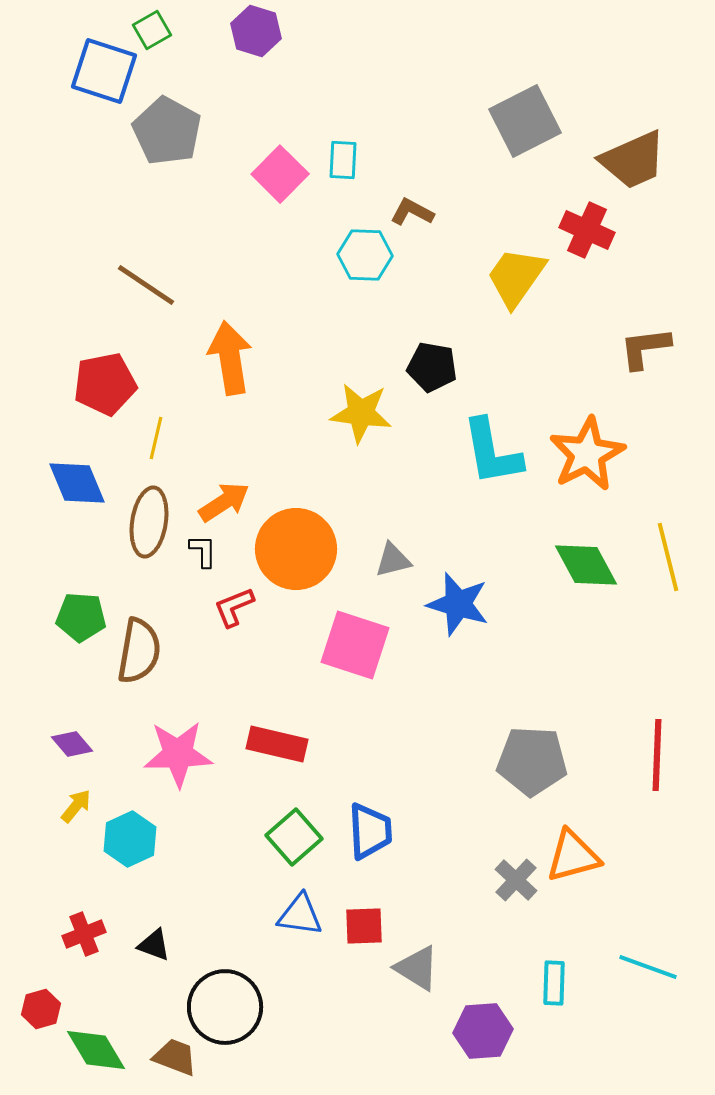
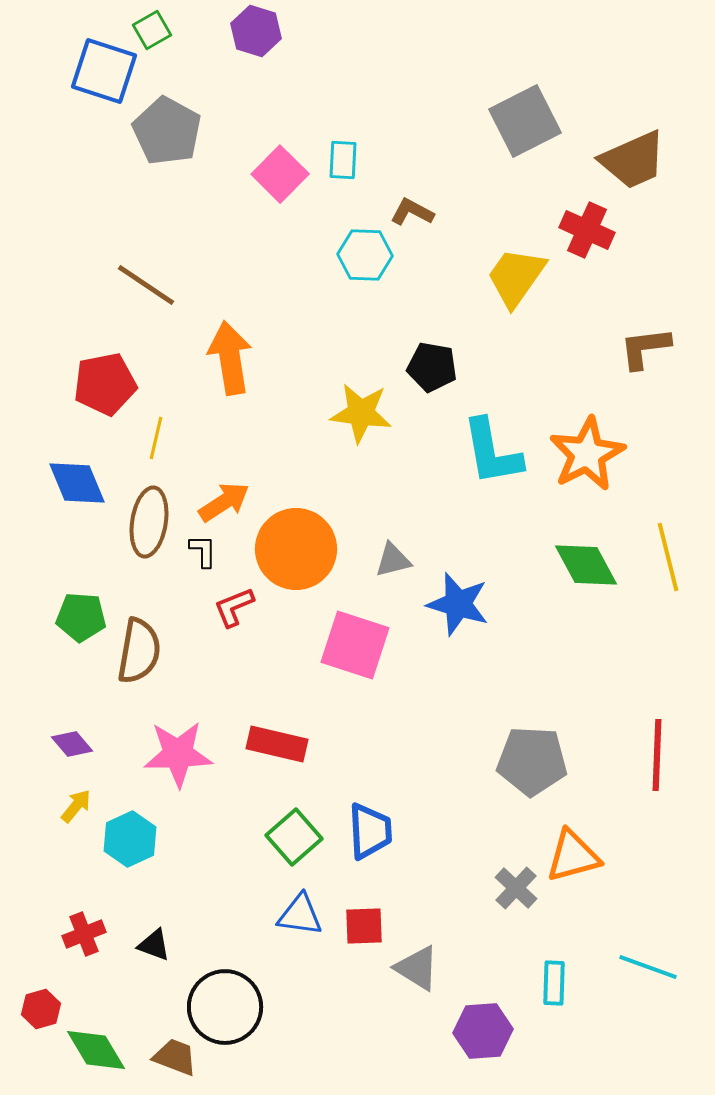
gray cross at (516, 880): moved 8 px down
